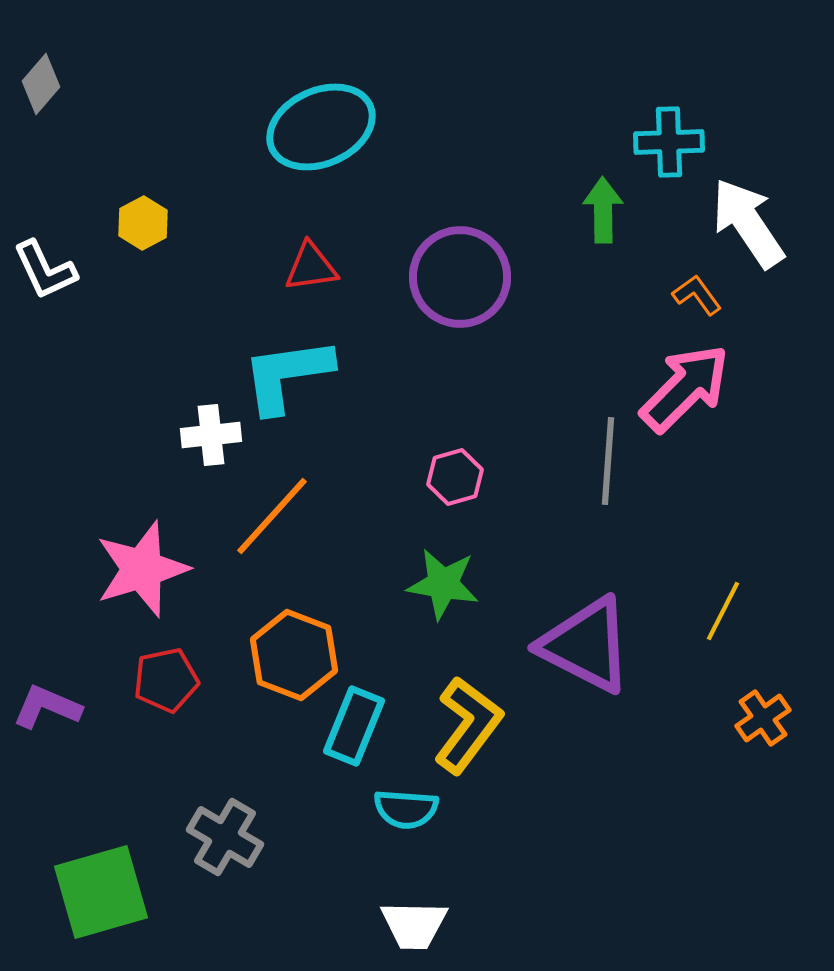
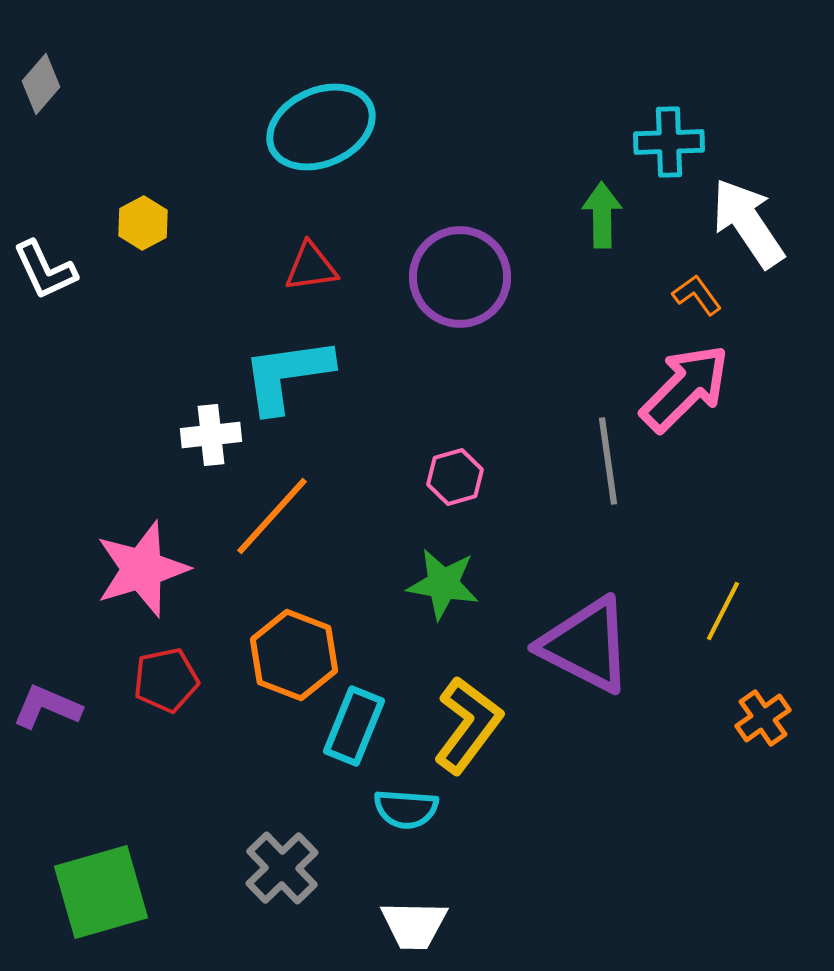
green arrow: moved 1 px left, 5 px down
gray line: rotated 12 degrees counterclockwise
gray cross: moved 57 px right, 31 px down; rotated 16 degrees clockwise
